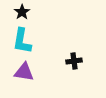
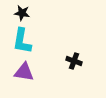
black star: moved 1 px down; rotated 28 degrees counterclockwise
black cross: rotated 28 degrees clockwise
